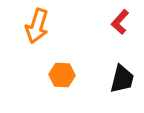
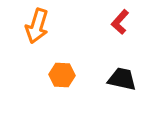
black trapezoid: rotated 92 degrees counterclockwise
